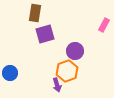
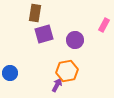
purple square: moved 1 px left
purple circle: moved 11 px up
orange hexagon: rotated 10 degrees clockwise
purple arrow: rotated 136 degrees counterclockwise
